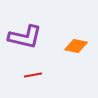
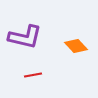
orange diamond: rotated 35 degrees clockwise
